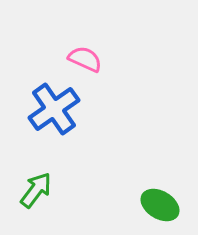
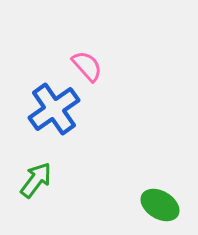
pink semicircle: moved 2 px right, 7 px down; rotated 24 degrees clockwise
green arrow: moved 10 px up
